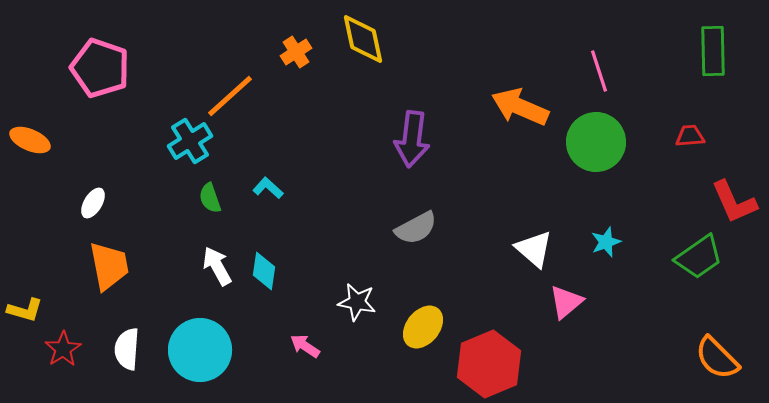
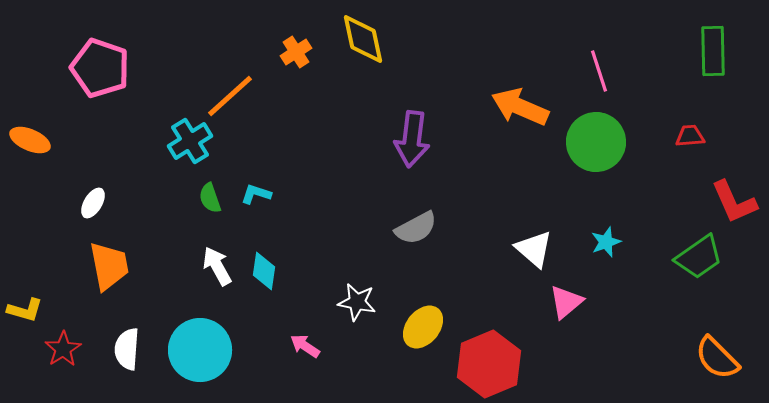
cyan L-shape: moved 12 px left, 6 px down; rotated 24 degrees counterclockwise
